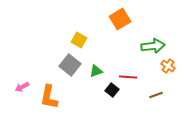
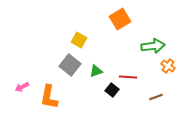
brown line: moved 2 px down
